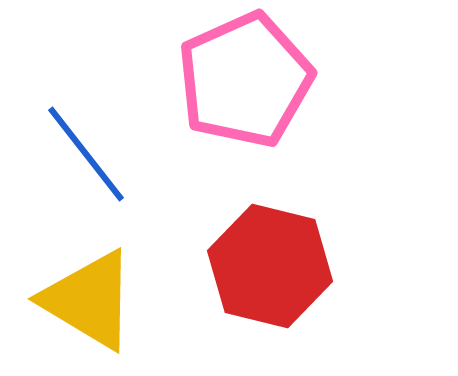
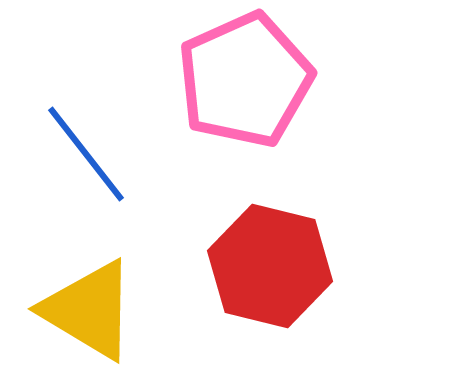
yellow triangle: moved 10 px down
